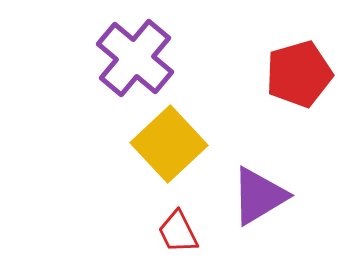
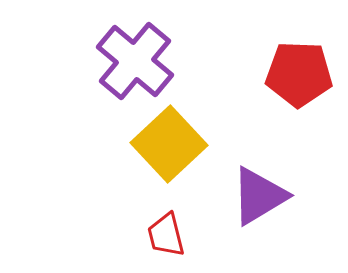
purple cross: moved 3 px down
red pentagon: rotated 18 degrees clockwise
red trapezoid: moved 12 px left, 3 px down; rotated 12 degrees clockwise
